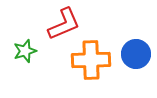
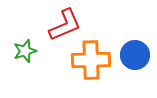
red L-shape: moved 1 px right, 1 px down
blue circle: moved 1 px left, 1 px down
